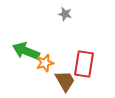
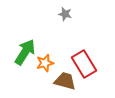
green arrow: moved 1 px left, 1 px down; rotated 100 degrees clockwise
red rectangle: rotated 40 degrees counterclockwise
brown trapezoid: rotated 45 degrees counterclockwise
